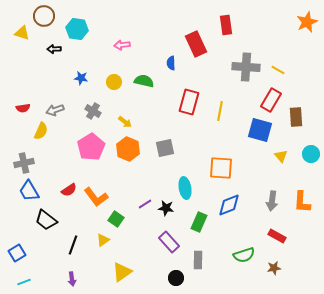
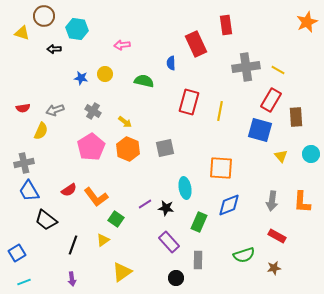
gray cross at (246, 67): rotated 12 degrees counterclockwise
yellow circle at (114, 82): moved 9 px left, 8 px up
